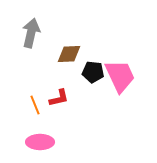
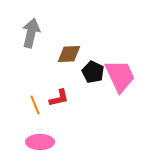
black pentagon: rotated 20 degrees clockwise
